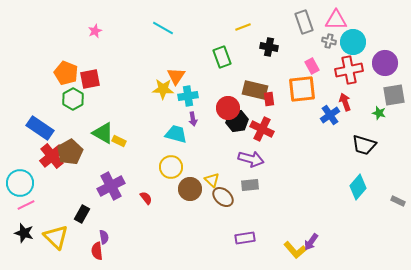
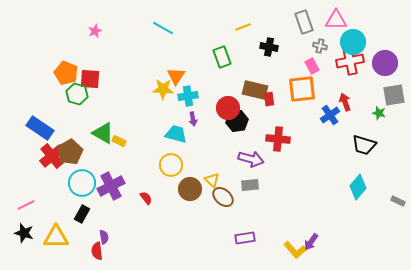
gray cross at (329, 41): moved 9 px left, 5 px down
red cross at (349, 70): moved 1 px right, 9 px up
red square at (90, 79): rotated 15 degrees clockwise
green hexagon at (73, 99): moved 4 px right, 5 px up; rotated 15 degrees counterclockwise
red cross at (262, 129): moved 16 px right, 10 px down; rotated 20 degrees counterclockwise
yellow circle at (171, 167): moved 2 px up
cyan circle at (20, 183): moved 62 px right
yellow triangle at (56, 237): rotated 44 degrees counterclockwise
